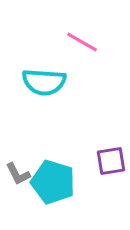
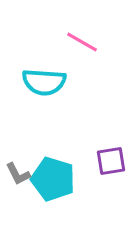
cyan pentagon: moved 3 px up
